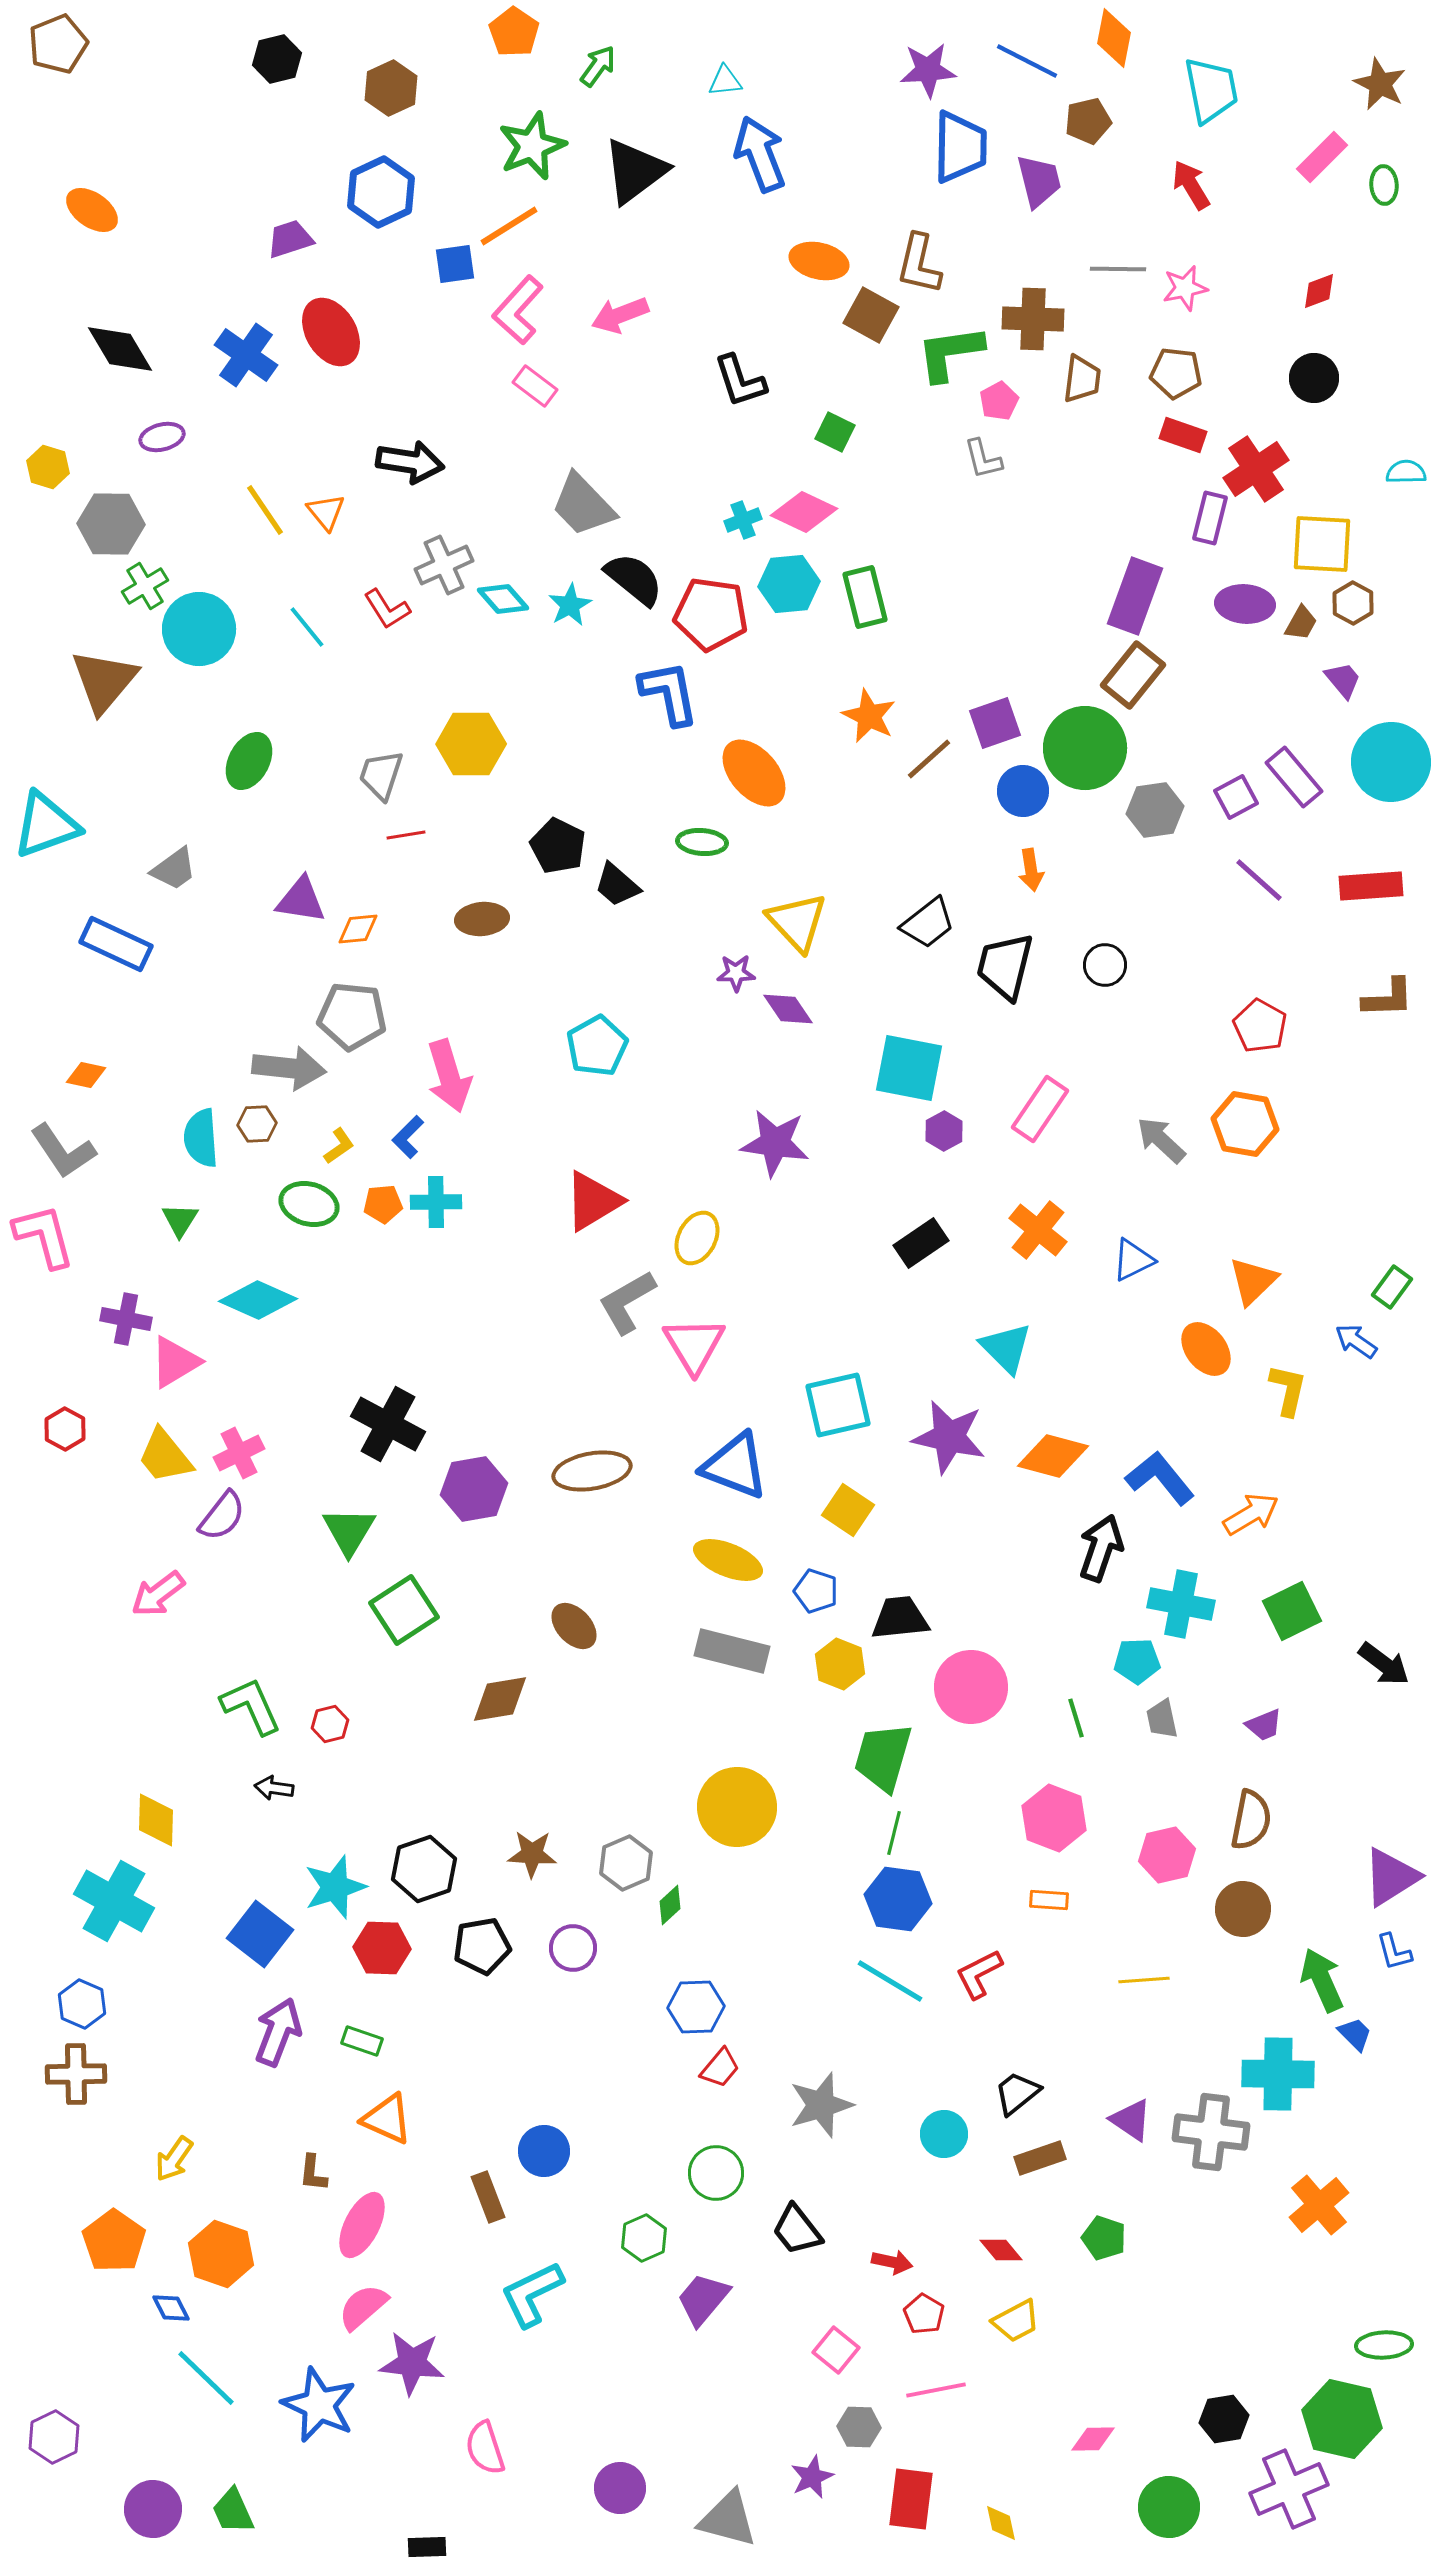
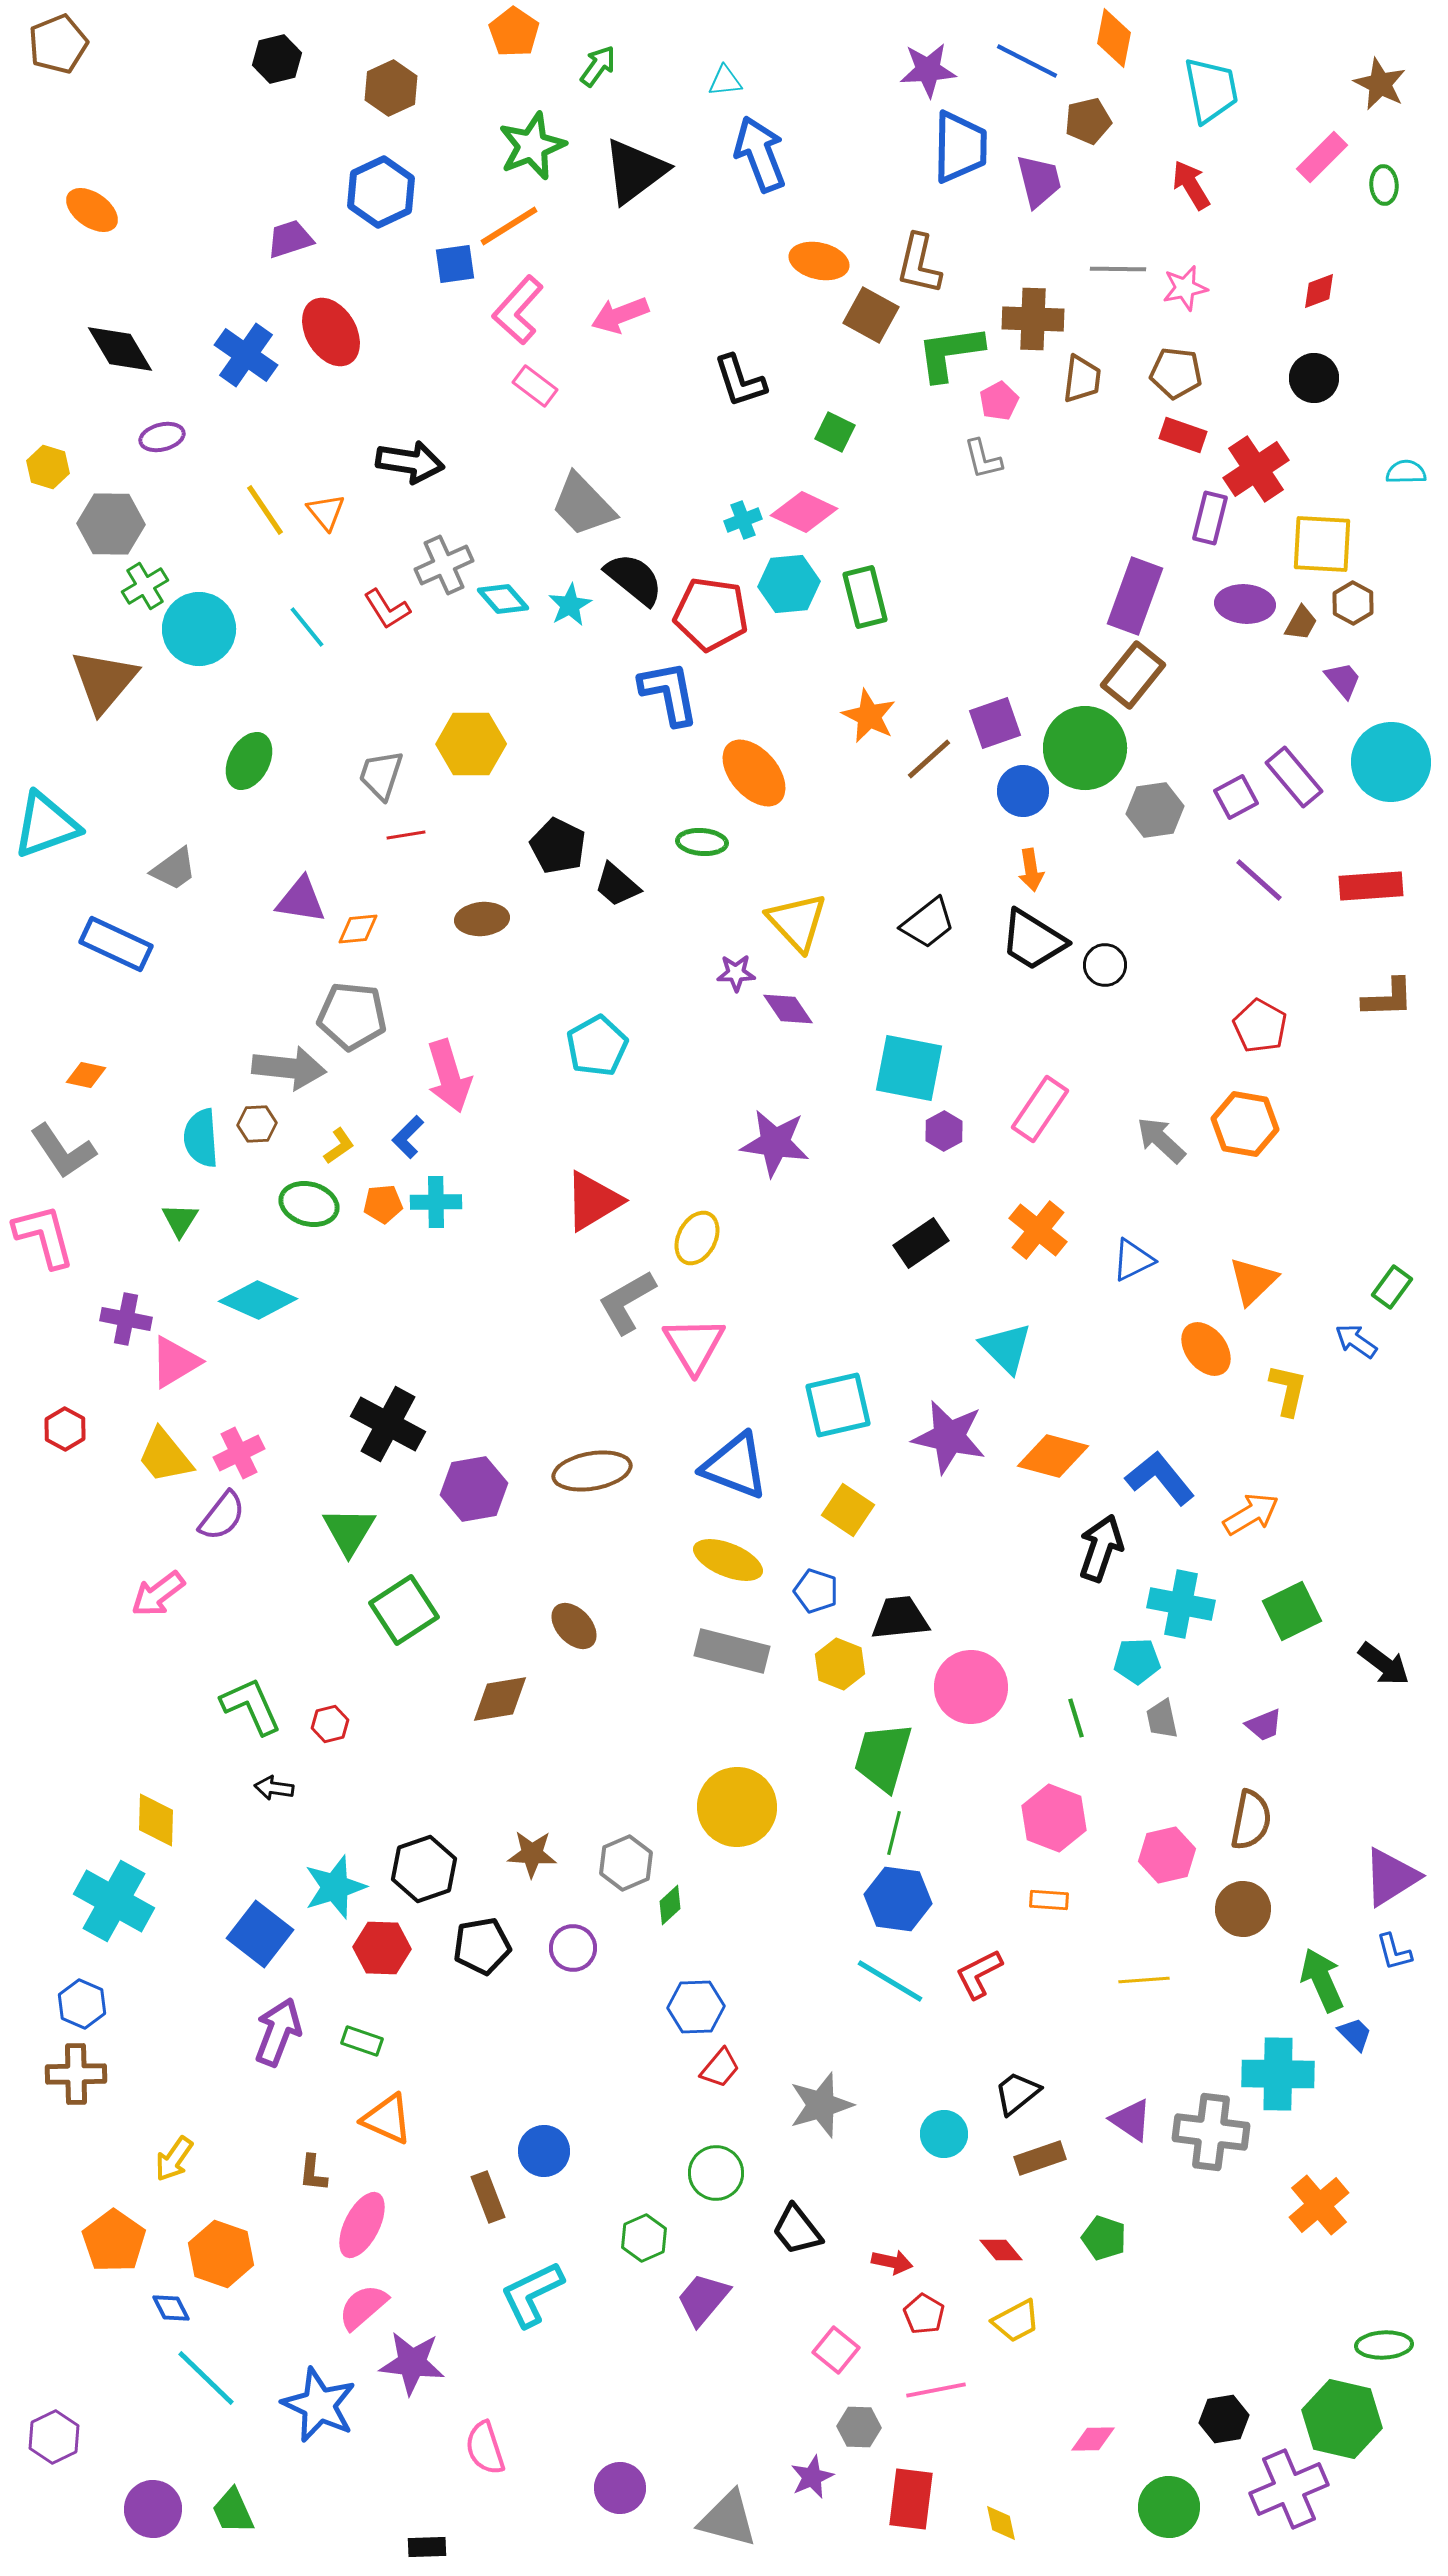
black trapezoid at (1005, 966): moved 28 px right, 26 px up; rotated 72 degrees counterclockwise
